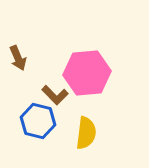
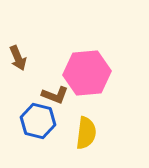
brown L-shape: rotated 24 degrees counterclockwise
